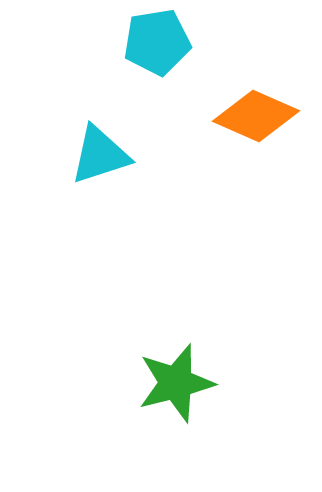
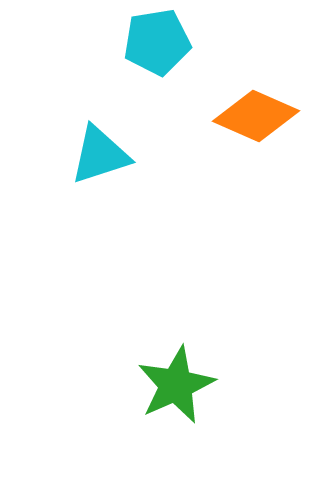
green star: moved 2 px down; rotated 10 degrees counterclockwise
